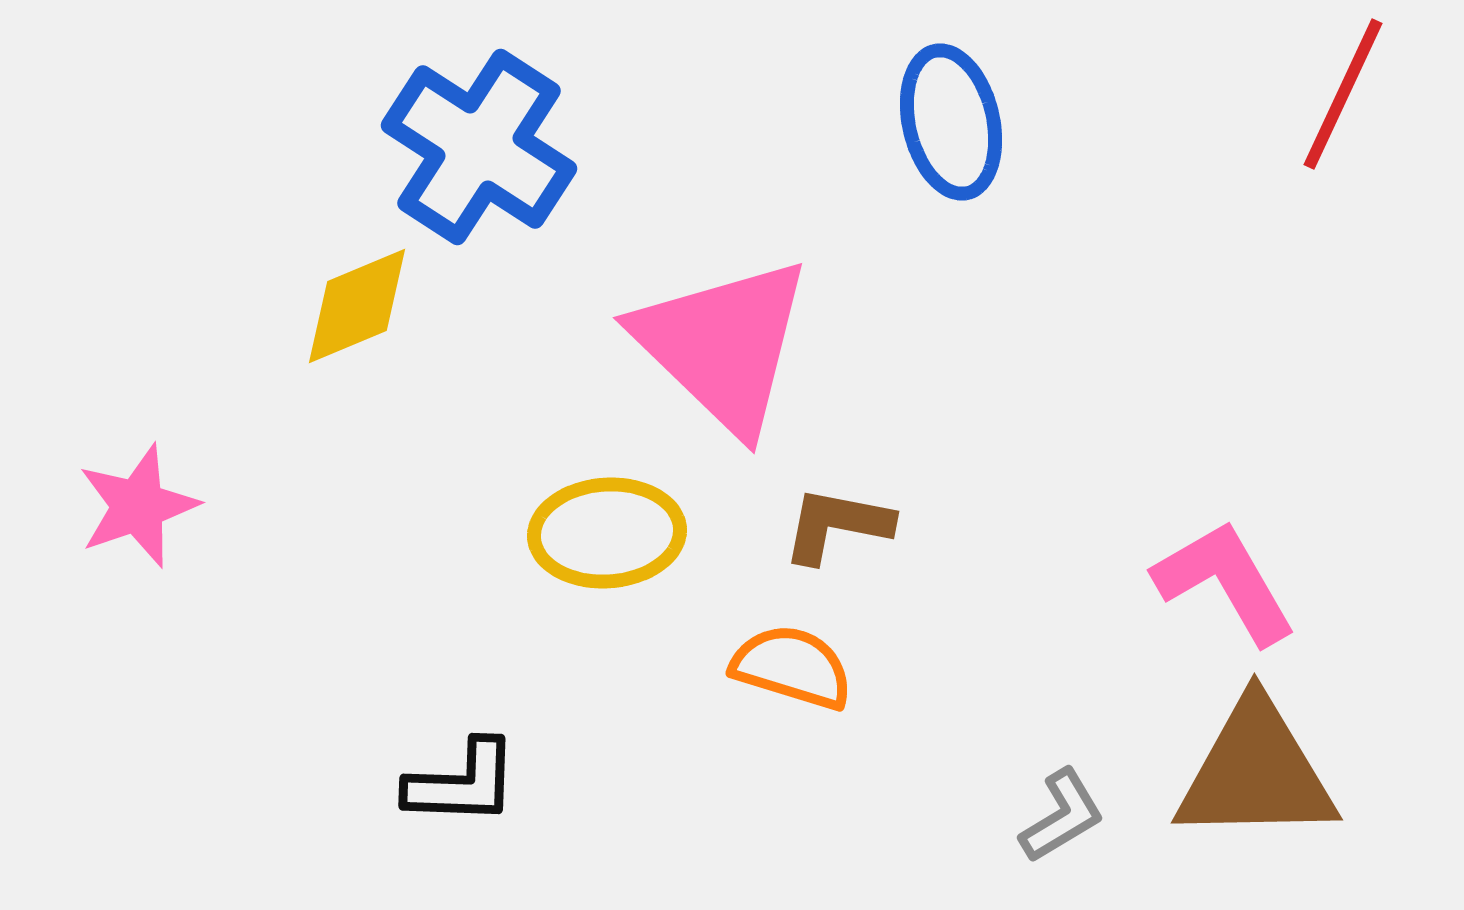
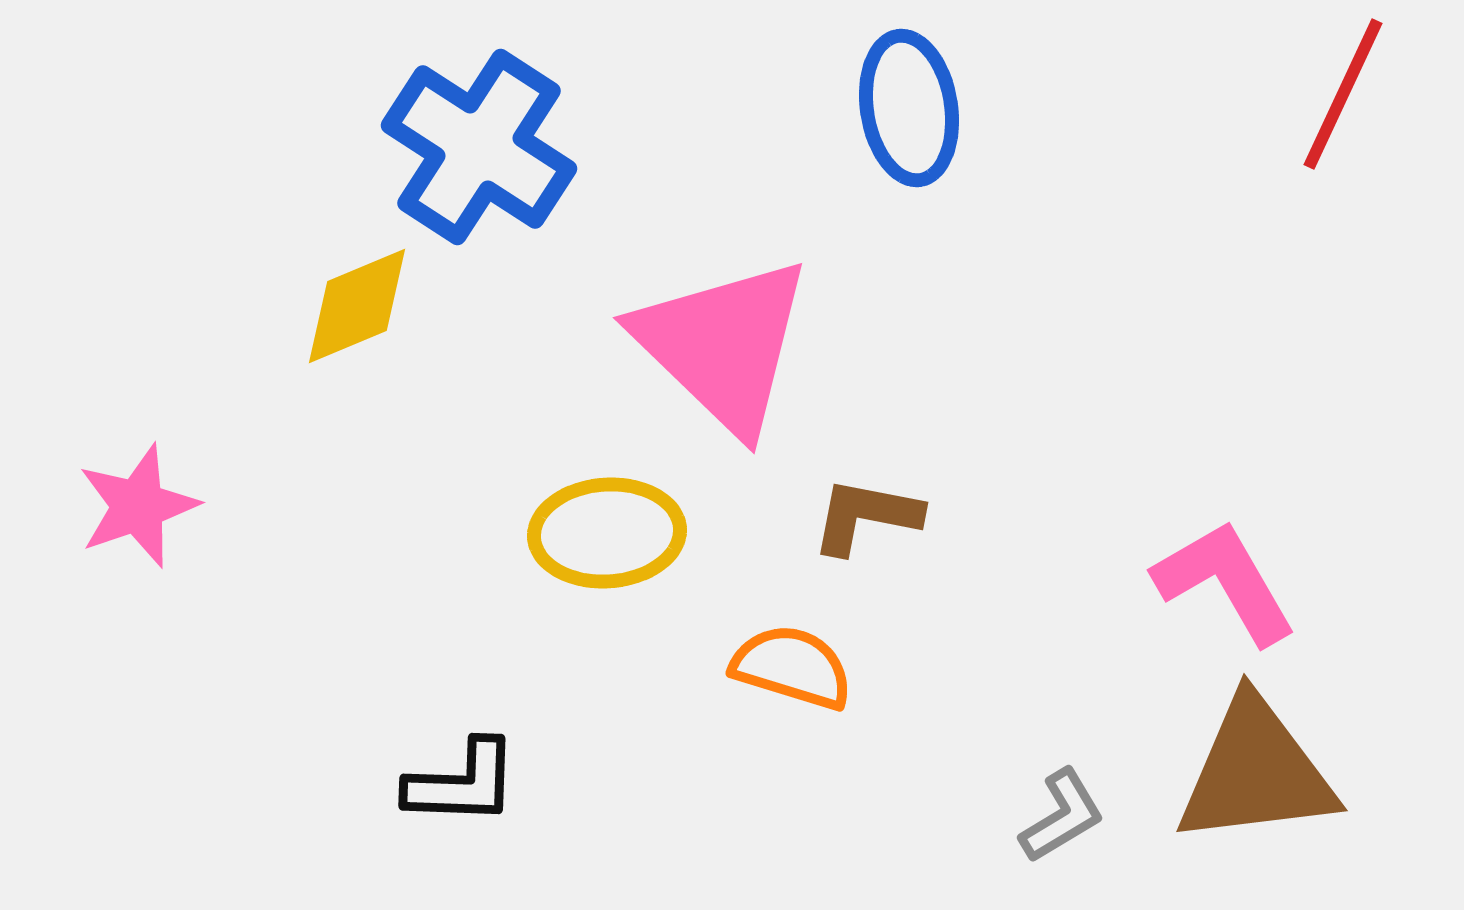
blue ellipse: moved 42 px left, 14 px up; rotated 4 degrees clockwise
brown L-shape: moved 29 px right, 9 px up
brown triangle: rotated 6 degrees counterclockwise
